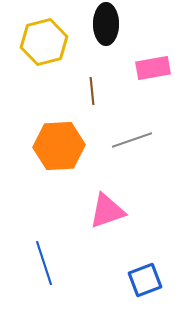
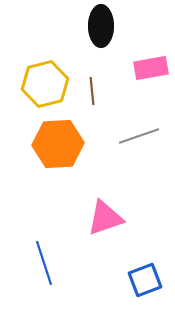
black ellipse: moved 5 px left, 2 px down
yellow hexagon: moved 1 px right, 42 px down
pink rectangle: moved 2 px left
gray line: moved 7 px right, 4 px up
orange hexagon: moved 1 px left, 2 px up
pink triangle: moved 2 px left, 7 px down
